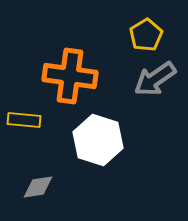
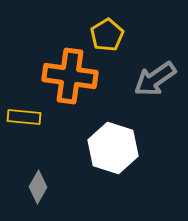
yellow pentagon: moved 39 px left
yellow rectangle: moved 3 px up
white hexagon: moved 15 px right, 8 px down
gray diamond: rotated 52 degrees counterclockwise
